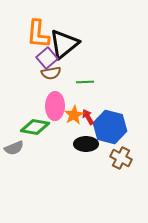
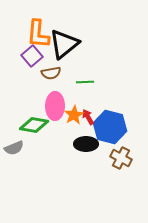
purple square: moved 15 px left, 2 px up
green diamond: moved 1 px left, 2 px up
